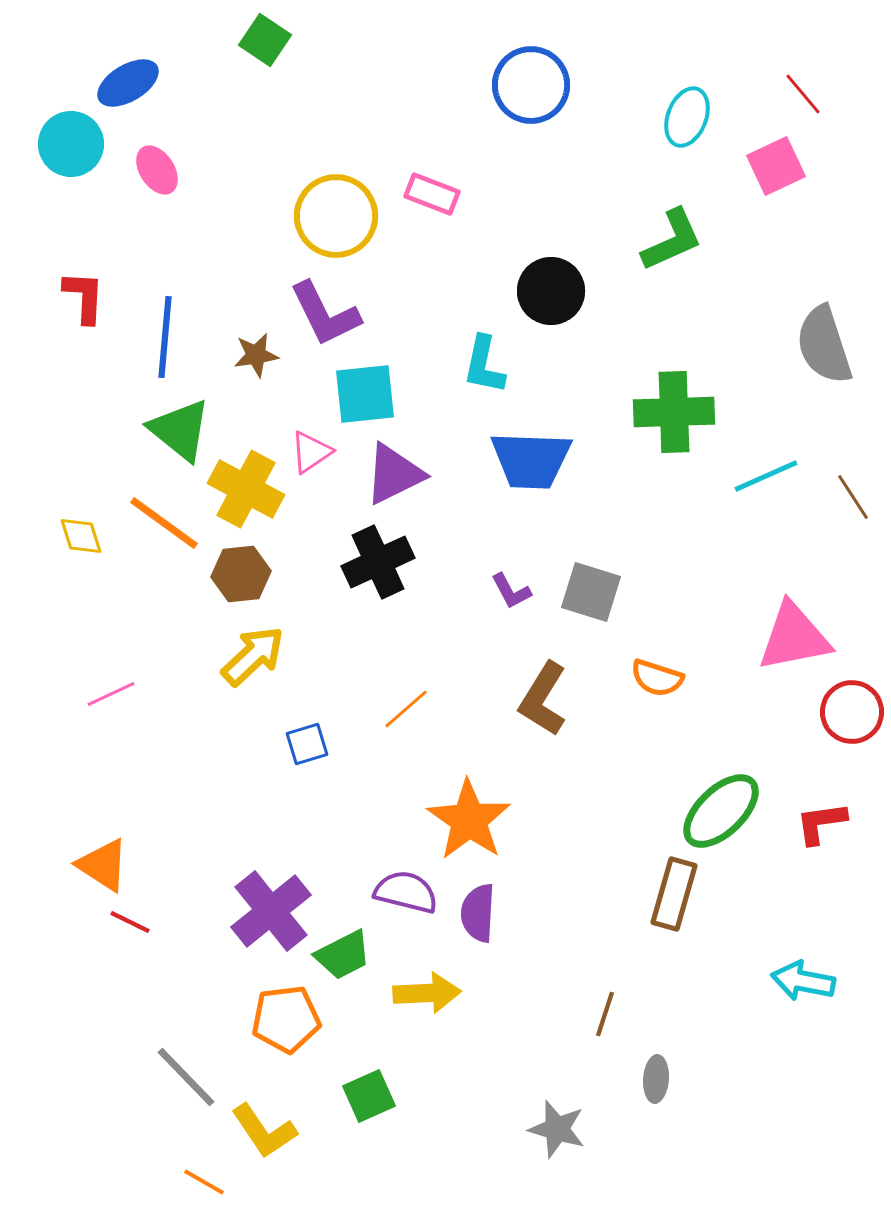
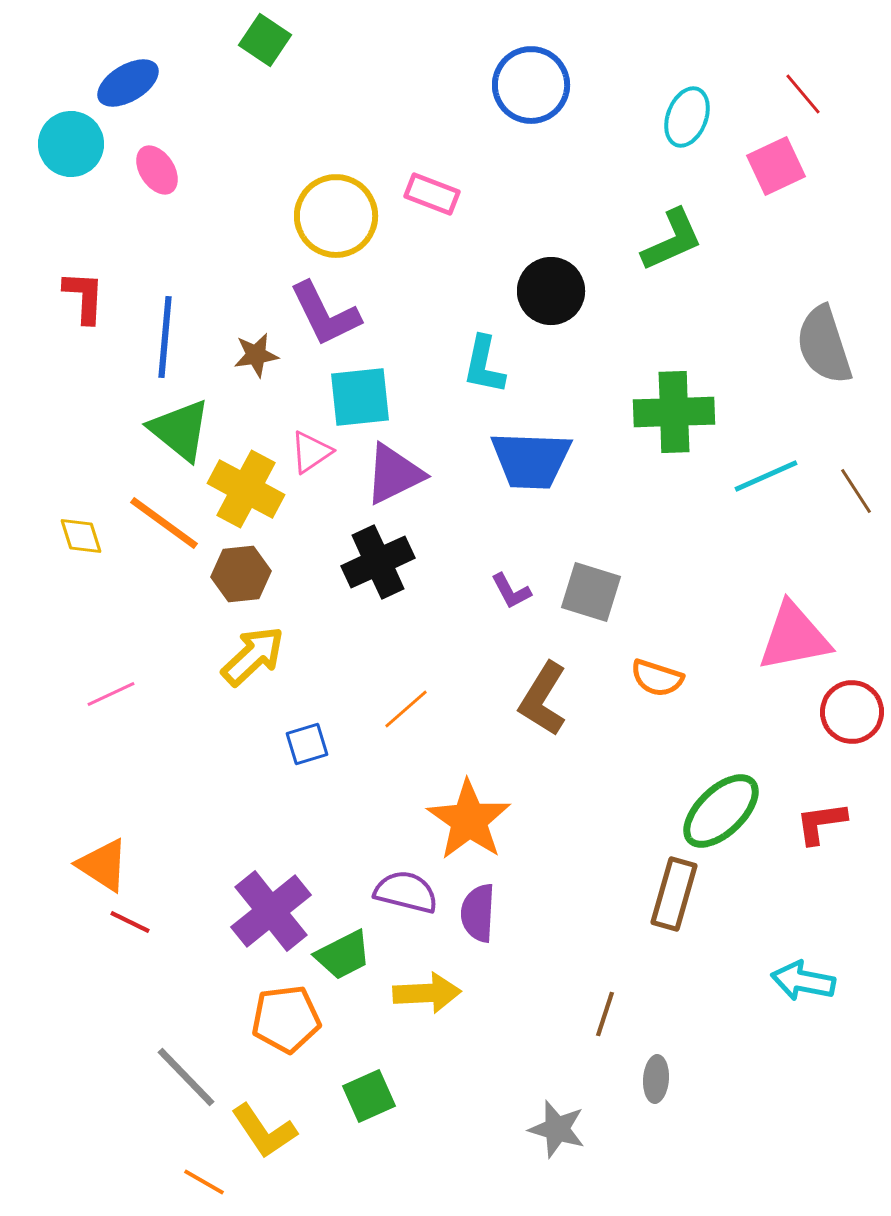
cyan square at (365, 394): moved 5 px left, 3 px down
brown line at (853, 497): moved 3 px right, 6 px up
